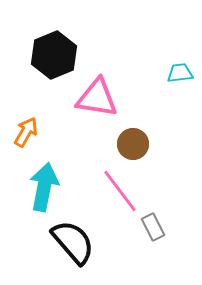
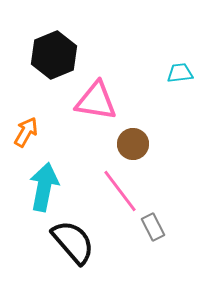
pink triangle: moved 1 px left, 3 px down
